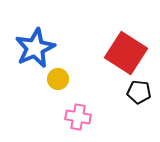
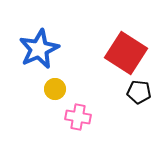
blue star: moved 4 px right, 1 px down
yellow circle: moved 3 px left, 10 px down
